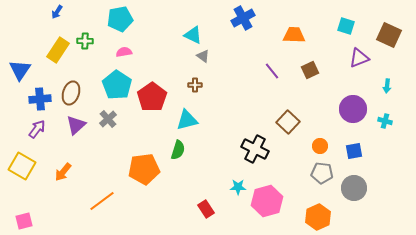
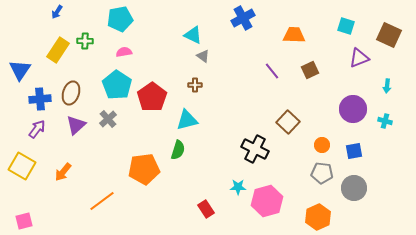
orange circle at (320, 146): moved 2 px right, 1 px up
